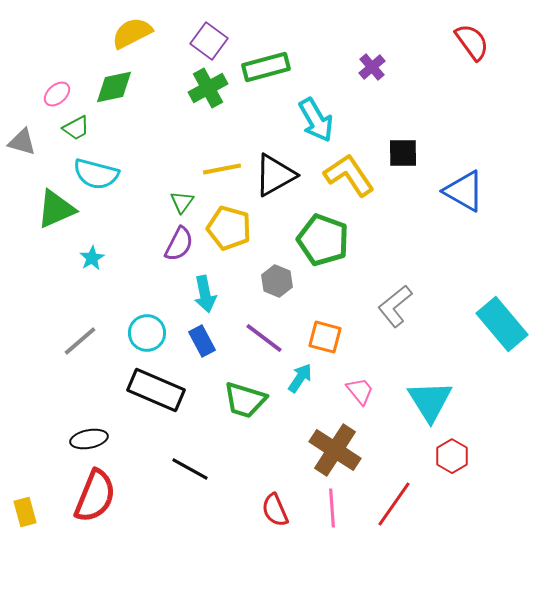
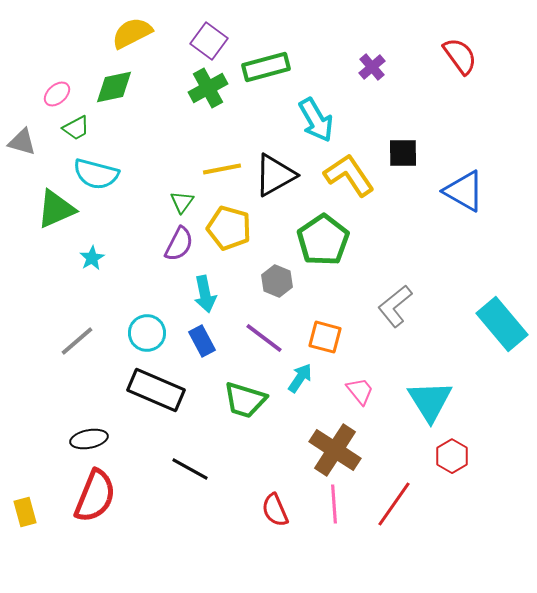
red semicircle at (472, 42): moved 12 px left, 14 px down
green pentagon at (323, 240): rotated 18 degrees clockwise
gray line at (80, 341): moved 3 px left
pink line at (332, 508): moved 2 px right, 4 px up
